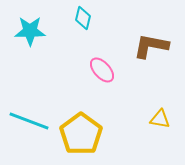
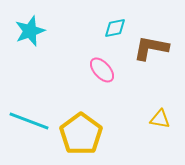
cyan diamond: moved 32 px right, 10 px down; rotated 65 degrees clockwise
cyan star: rotated 20 degrees counterclockwise
brown L-shape: moved 2 px down
